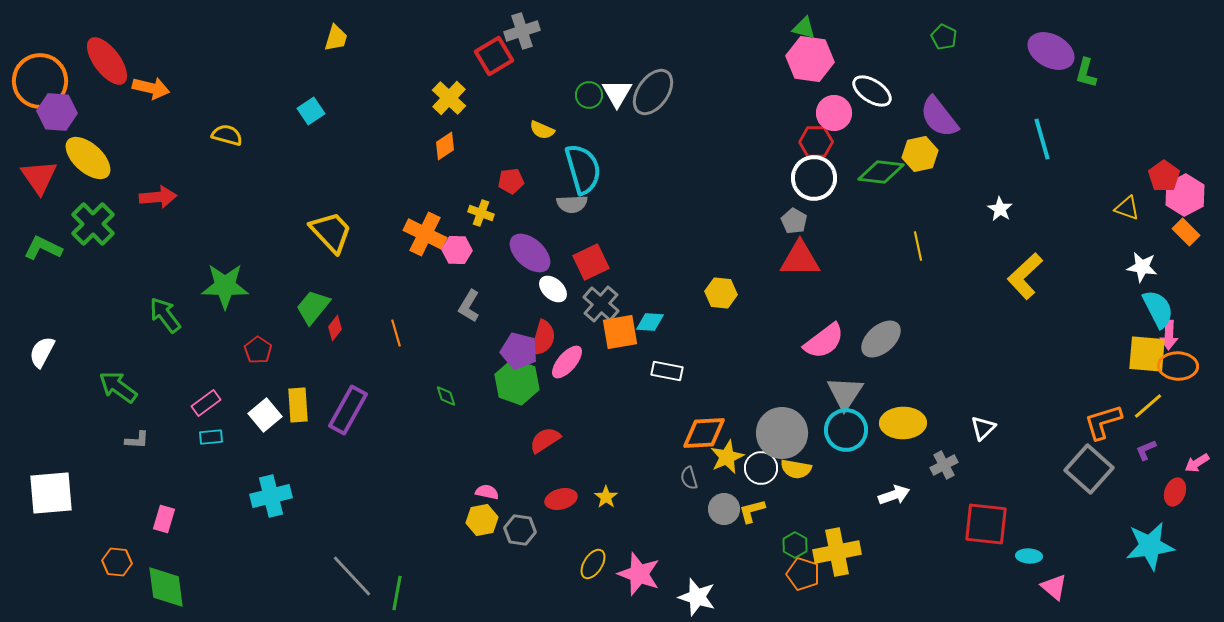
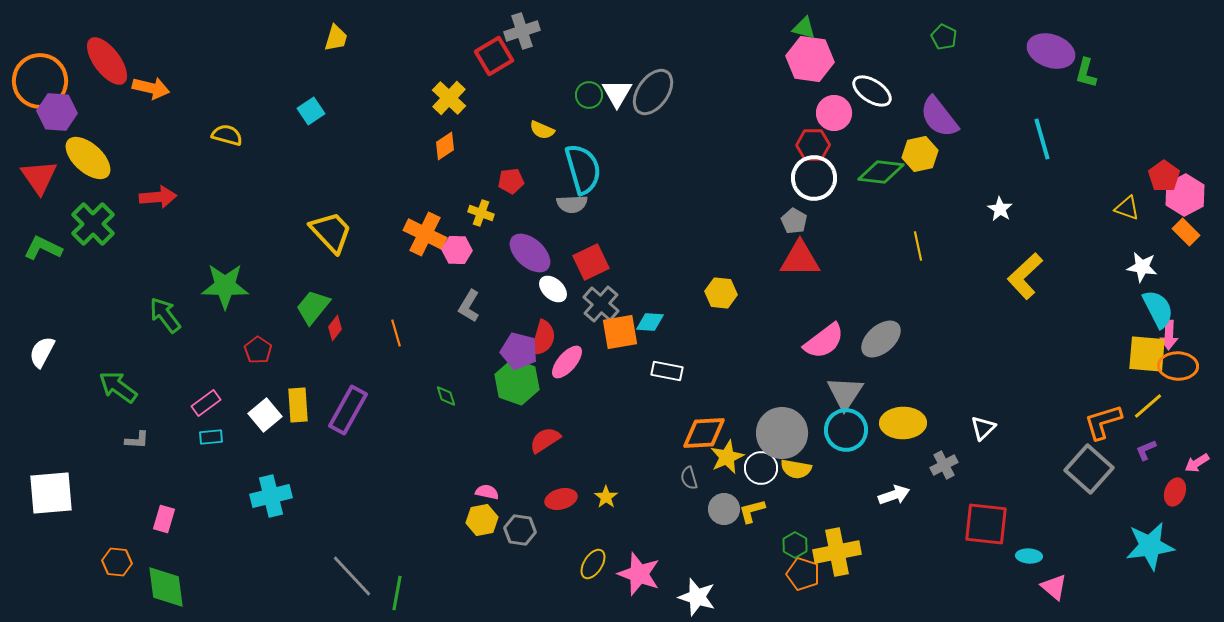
purple ellipse at (1051, 51): rotated 9 degrees counterclockwise
red hexagon at (816, 142): moved 3 px left, 3 px down
